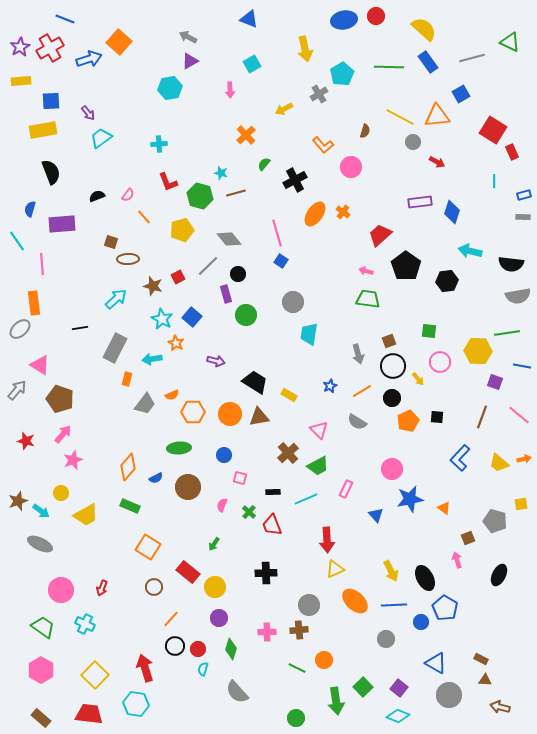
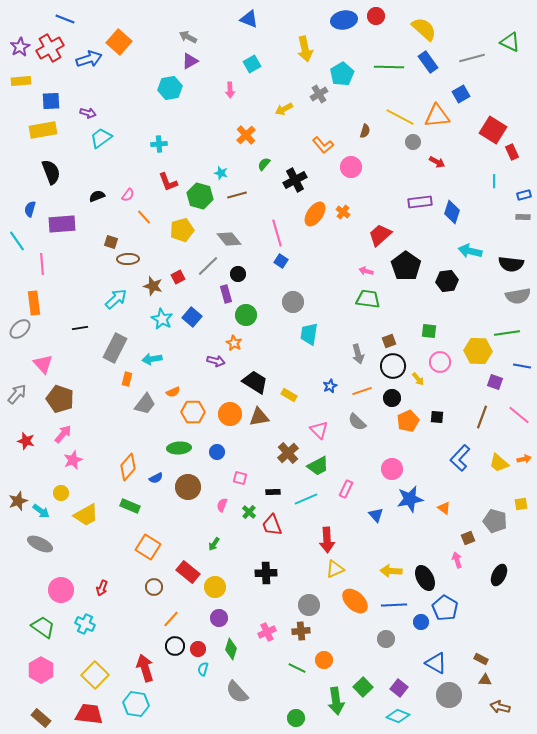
purple arrow at (88, 113): rotated 35 degrees counterclockwise
brown line at (236, 193): moved 1 px right, 2 px down
orange star at (176, 343): moved 58 px right
pink triangle at (40, 365): moved 3 px right, 1 px up; rotated 15 degrees clockwise
gray arrow at (17, 390): moved 4 px down
orange line at (362, 391): rotated 12 degrees clockwise
orange semicircle at (172, 395): moved 1 px right, 3 px up
gray semicircle at (357, 422): rotated 12 degrees clockwise
blue circle at (224, 455): moved 7 px left, 3 px up
yellow arrow at (391, 571): rotated 120 degrees clockwise
brown cross at (299, 630): moved 2 px right, 1 px down
pink cross at (267, 632): rotated 24 degrees counterclockwise
